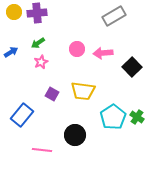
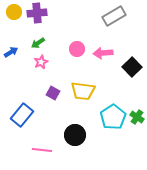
purple square: moved 1 px right, 1 px up
